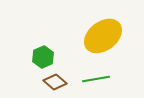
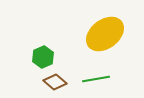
yellow ellipse: moved 2 px right, 2 px up
